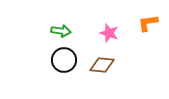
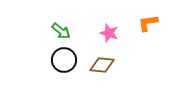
green arrow: rotated 30 degrees clockwise
